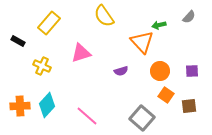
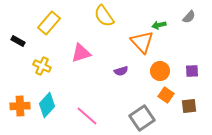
gray square: rotated 15 degrees clockwise
